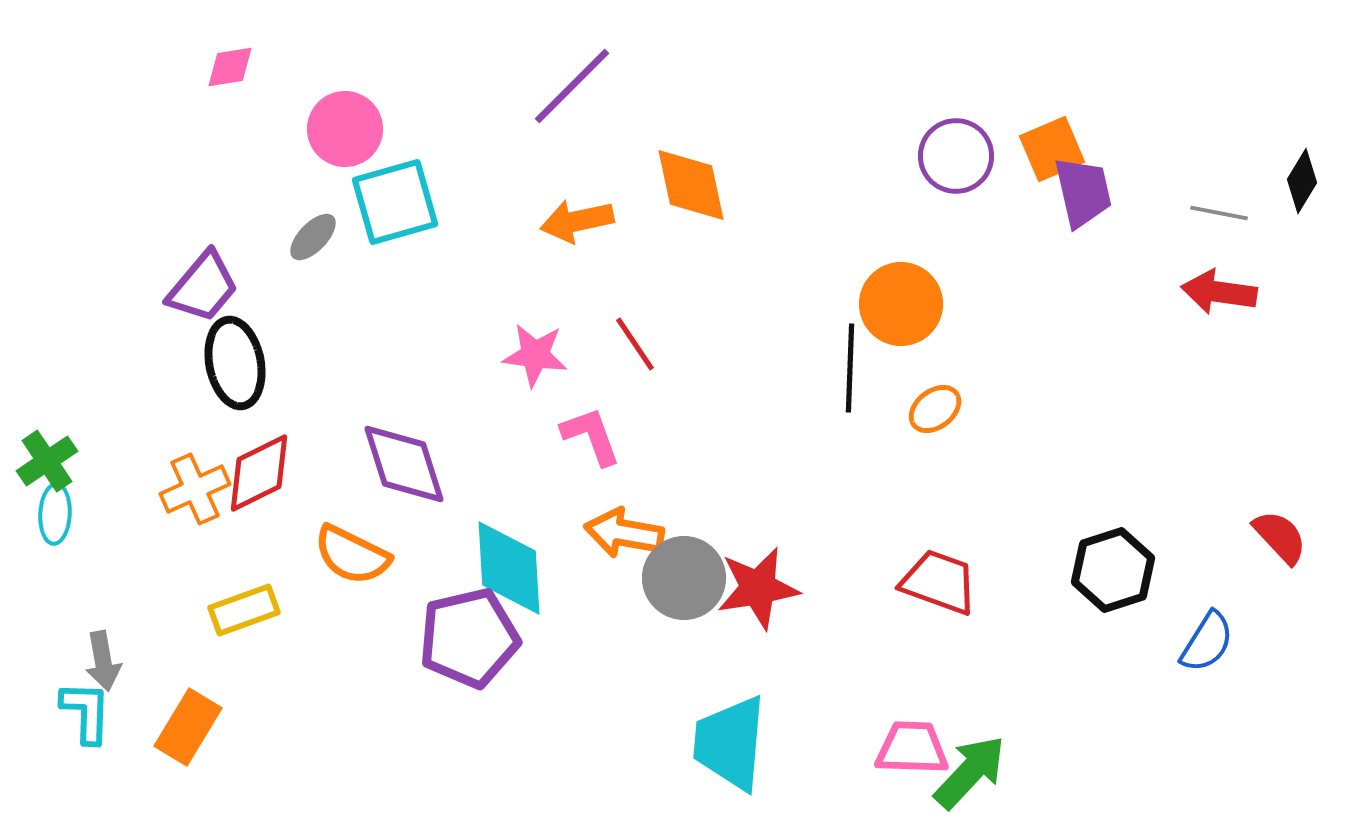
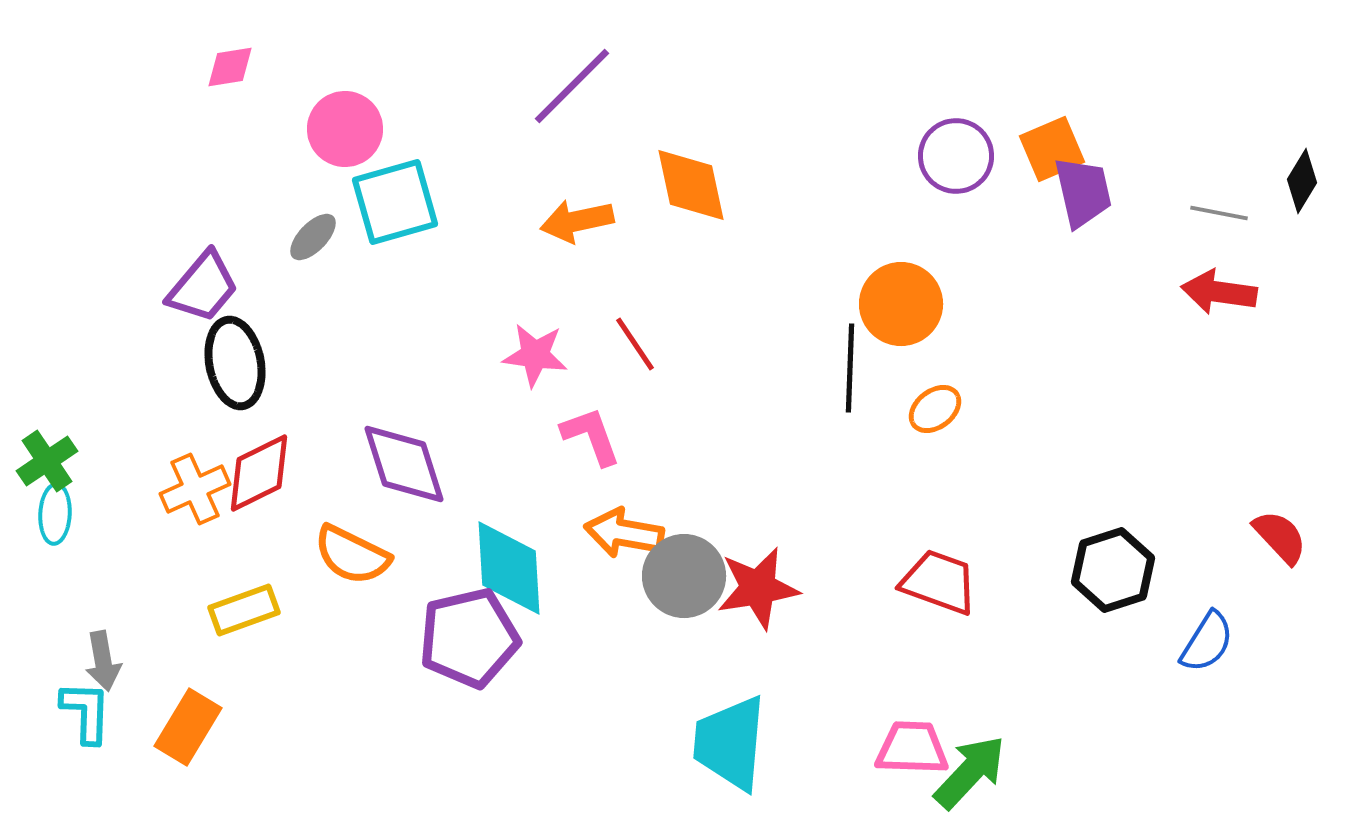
gray circle at (684, 578): moved 2 px up
